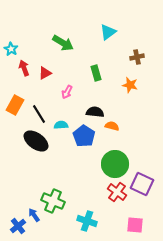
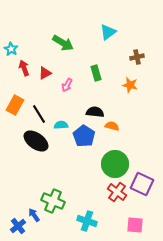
pink arrow: moved 7 px up
